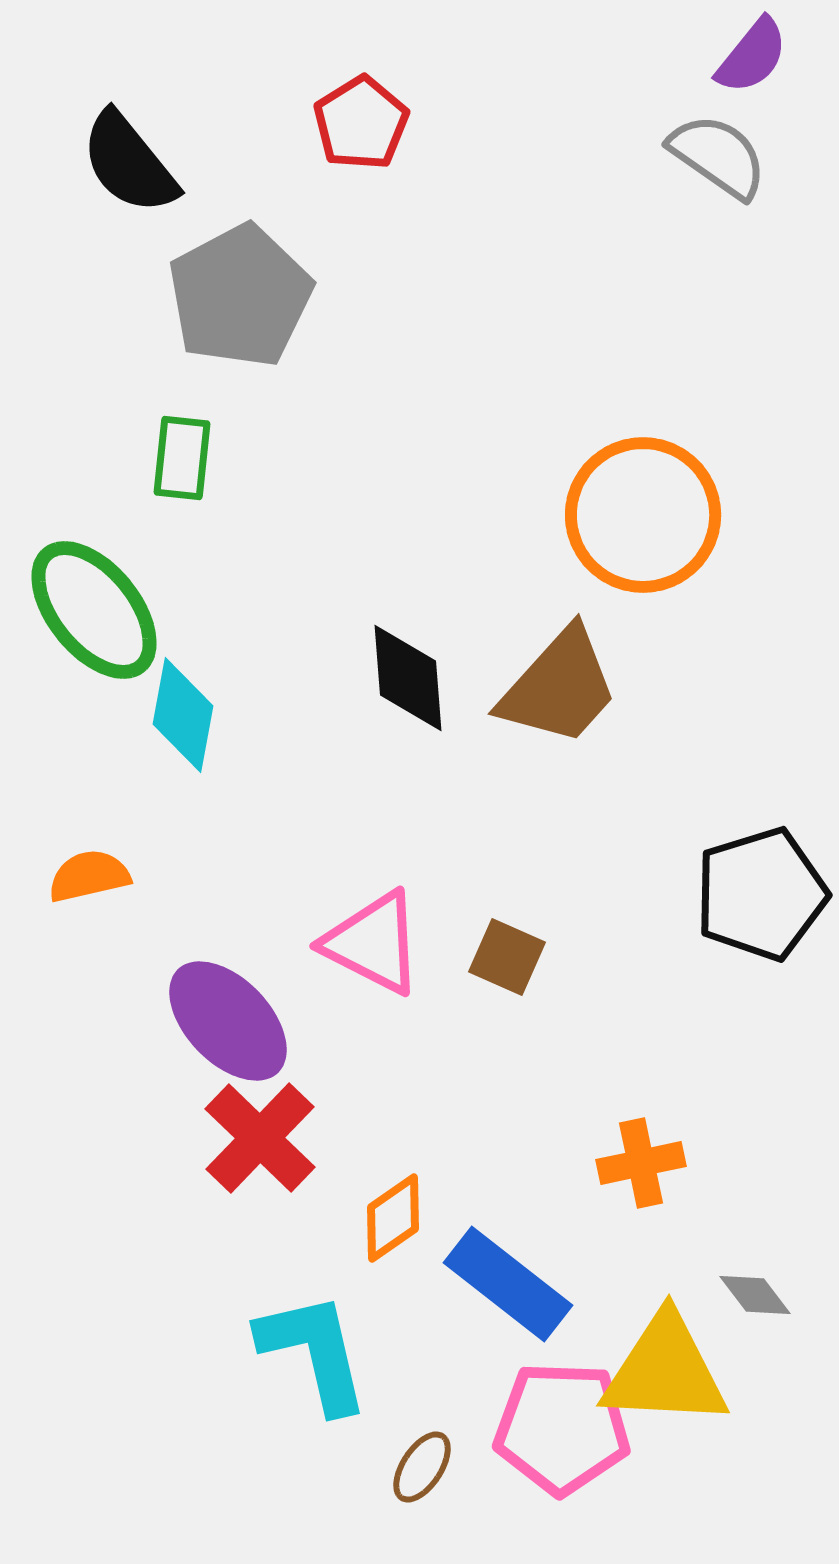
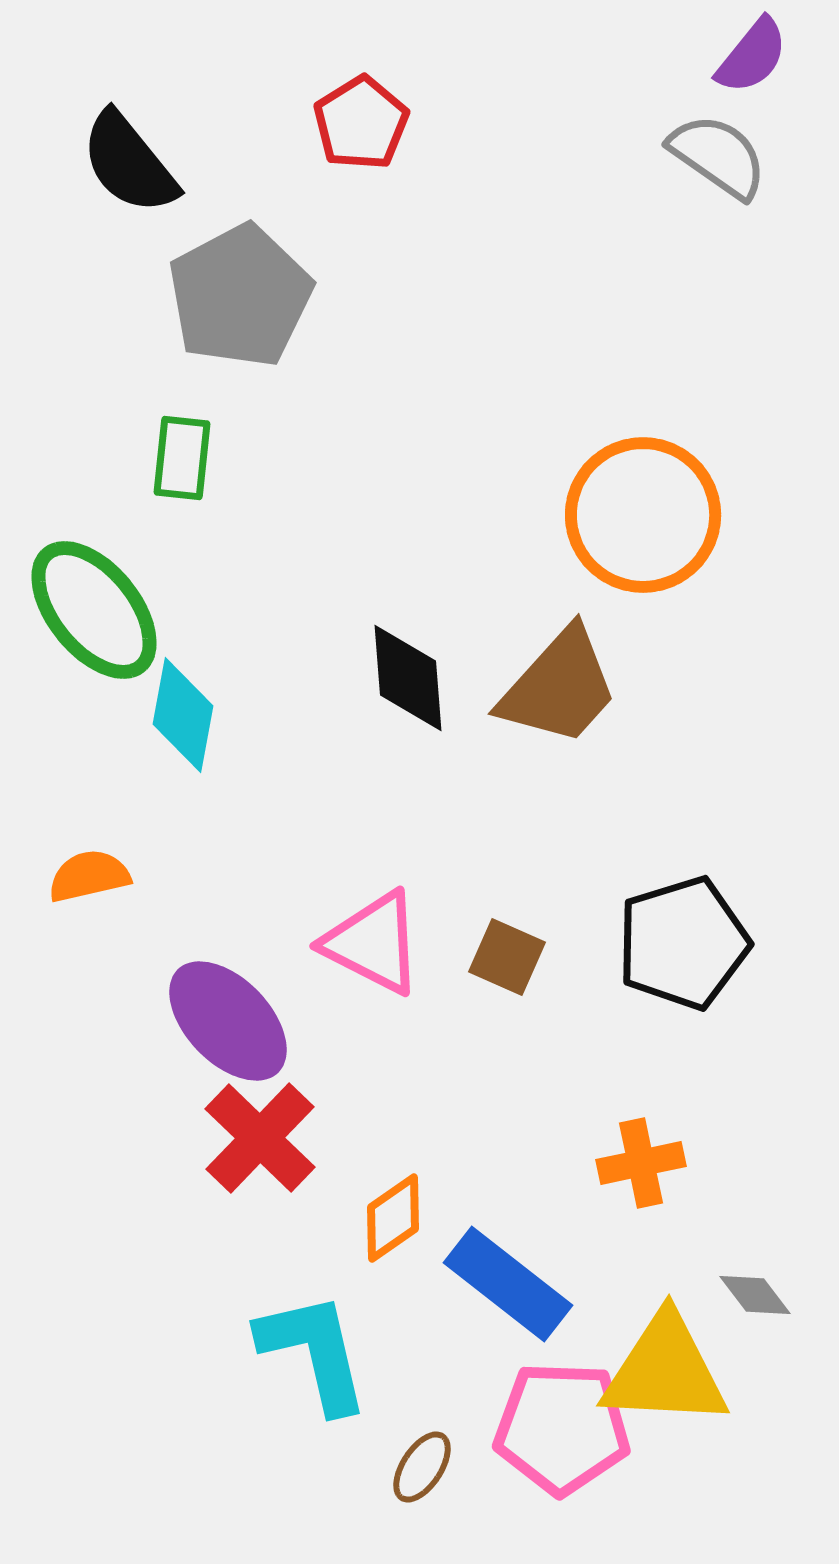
black pentagon: moved 78 px left, 49 px down
